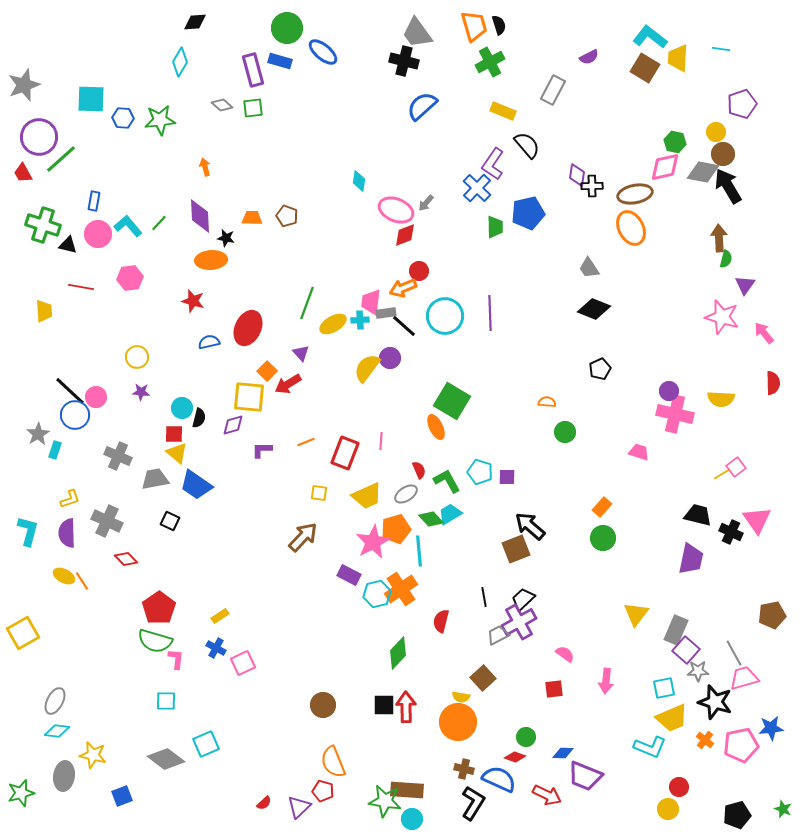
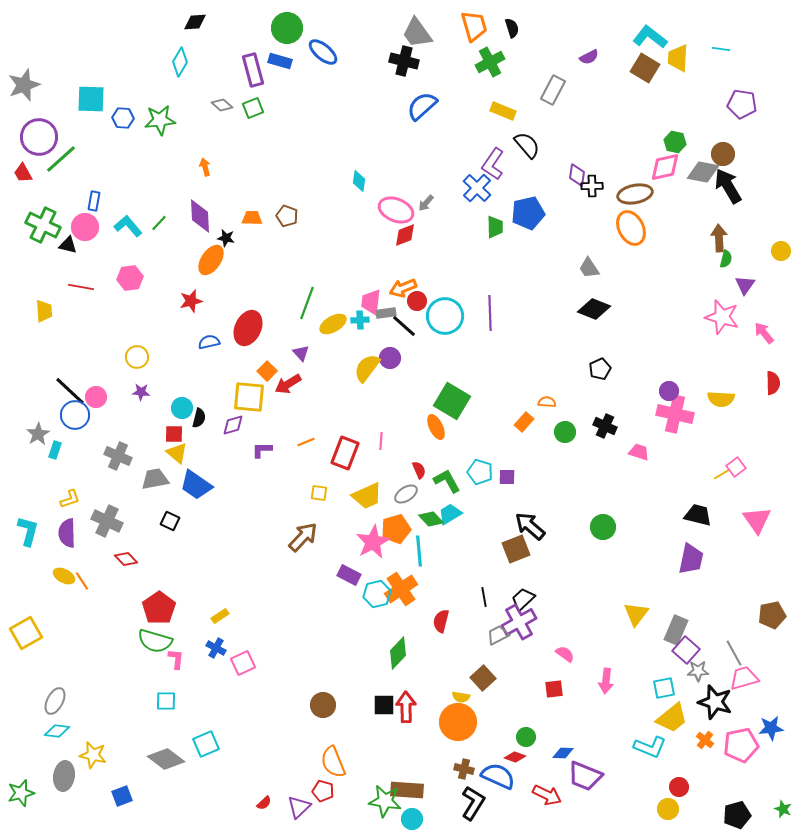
black semicircle at (499, 25): moved 13 px right, 3 px down
purple pentagon at (742, 104): rotated 28 degrees clockwise
green square at (253, 108): rotated 15 degrees counterclockwise
yellow circle at (716, 132): moved 65 px right, 119 px down
green cross at (43, 225): rotated 8 degrees clockwise
pink circle at (98, 234): moved 13 px left, 7 px up
orange ellipse at (211, 260): rotated 52 degrees counterclockwise
red circle at (419, 271): moved 2 px left, 30 px down
red star at (193, 301): moved 2 px left; rotated 30 degrees counterclockwise
orange rectangle at (602, 507): moved 78 px left, 85 px up
black cross at (731, 532): moved 126 px left, 106 px up
green circle at (603, 538): moved 11 px up
yellow square at (23, 633): moved 3 px right
yellow trapezoid at (672, 718): rotated 16 degrees counterclockwise
blue semicircle at (499, 779): moved 1 px left, 3 px up
